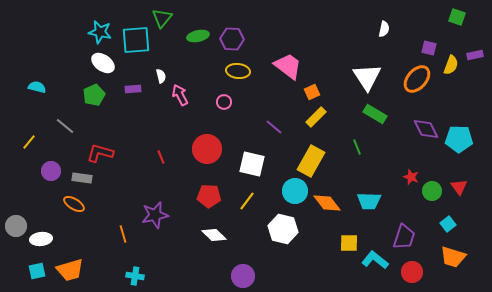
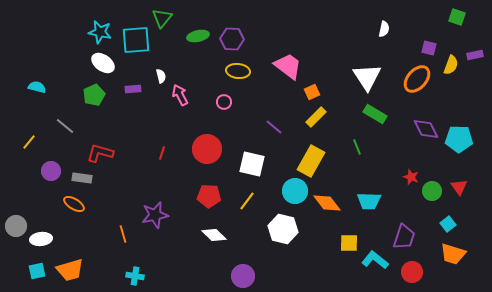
red line at (161, 157): moved 1 px right, 4 px up; rotated 40 degrees clockwise
orange trapezoid at (453, 257): moved 3 px up
